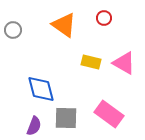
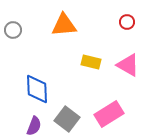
red circle: moved 23 px right, 4 px down
orange triangle: rotated 40 degrees counterclockwise
pink triangle: moved 4 px right, 2 px down
blue diamond: moved 4 px left; rotated 12 degrees clockwise
pink rectangle: rotated 68 degrees counterclockwise
gray square: moved 1 px right, 1 px down; rotated 35 degrees clockwise
